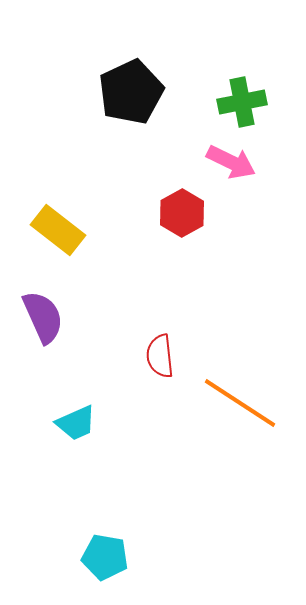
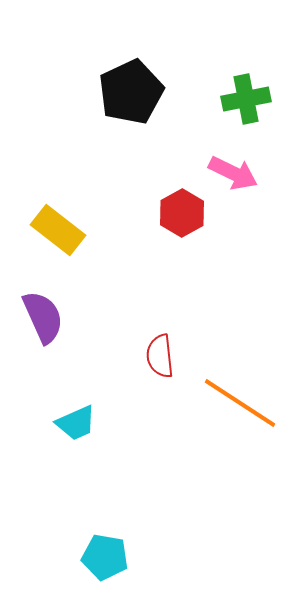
green cross: moved 4 px right, 3 px up
pink arrow: moved 2 px right, 11 px down
